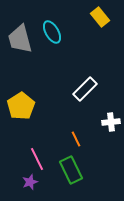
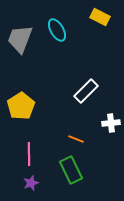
yellow rectangle: rotated 24 degrees counterclockwise
cyan ellipse: moved 5 px right, 2 px up
gray trapezoid: rotated 36 degrees clockwise
white rectangle: moved 1 px right, 2 px down
white cross: moved 1 px down
orange line: rotated 42 degrees counterclockwise
pink line: moved 8 px left, 5 px up; rotated 25 degrees clockwise
purple star: moved 1 px right, 1 px down
